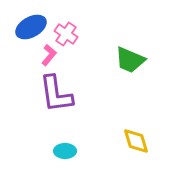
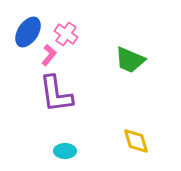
blue ellipse: moved 3 px left, 5 px down; rotated 28 degrees counterclockwise
